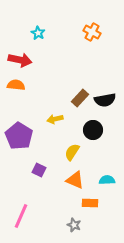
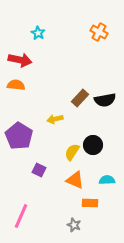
orange cross: moved 7 px right
black circle: moved 15 px down
